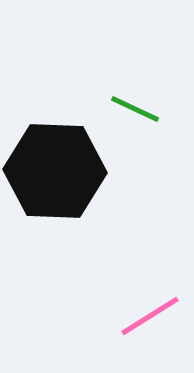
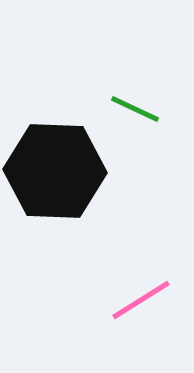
pink line: moved 9 px left, 16 px up
